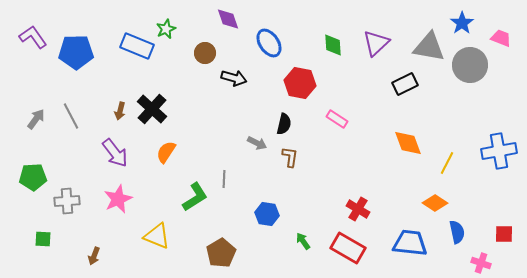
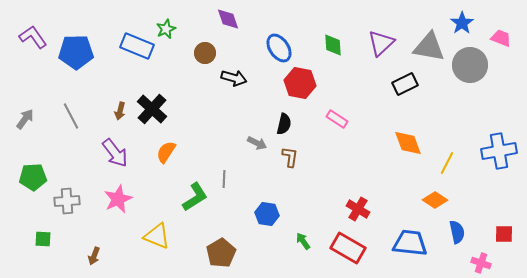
blue ellipse at (269, 43): moved 10 px right, 5 px down
purple triangle at (376, 43): moved 5 px right
gray arrow at (36, 119): moved 11 px left
orange diamond at (435, 203): moved 3 px up
